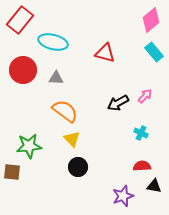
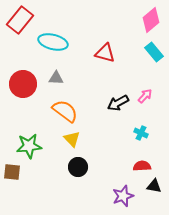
red circle: moved 14 px down
